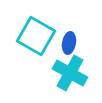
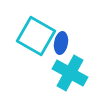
blue ellipse: moved 8 px left
